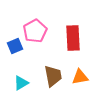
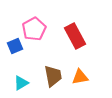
pink pentagon: moved 1 px left, 2 px up
red rectangle: moved 2 px right, 2 px up; rotated 25 degrees counterclockwise
